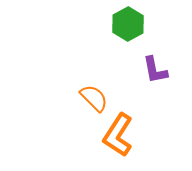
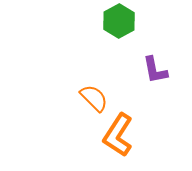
green hexagon: moved 9 px left, 3 px up
